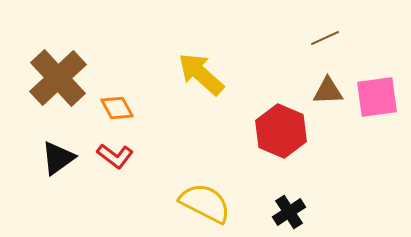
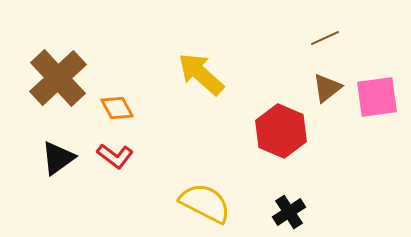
brown triangle: moved 1 px left, 3 px up; rotated 36 degrees counterclockwise
